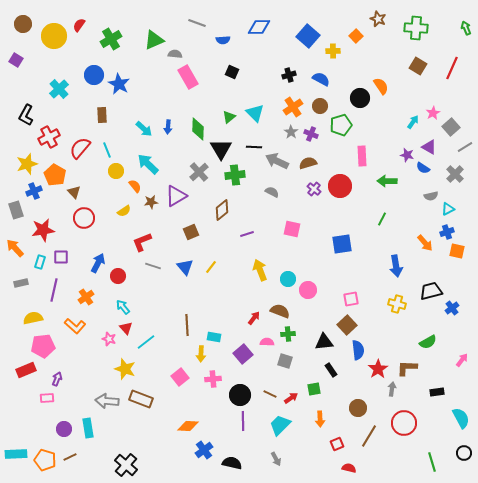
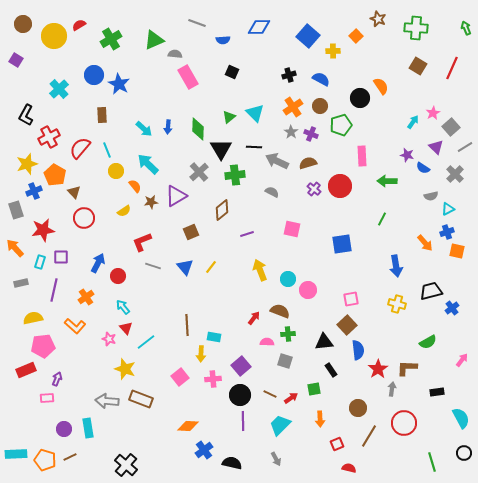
red semicircle at (79, 25): rotated 24 degrees clockwise
purple triangle at (429, 147): moved 7 px right; rotated 14 degrees clockwise
purple square at (243, 354): moved 2 px left, 12 px down
